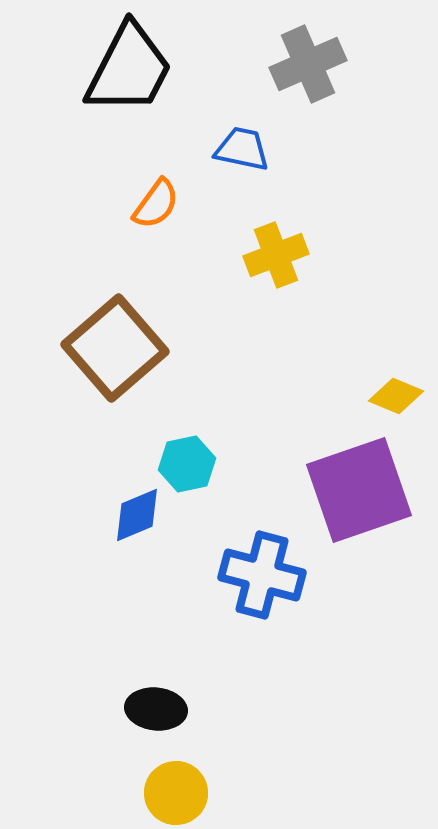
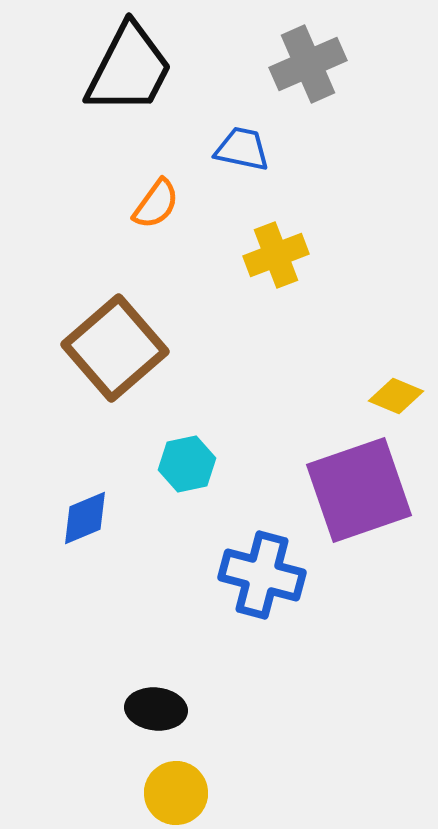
blue diamond: moved 52 px left, 3 px down
